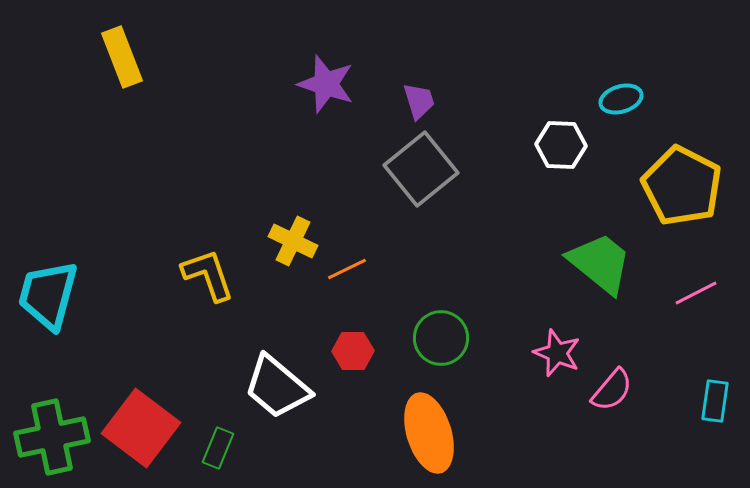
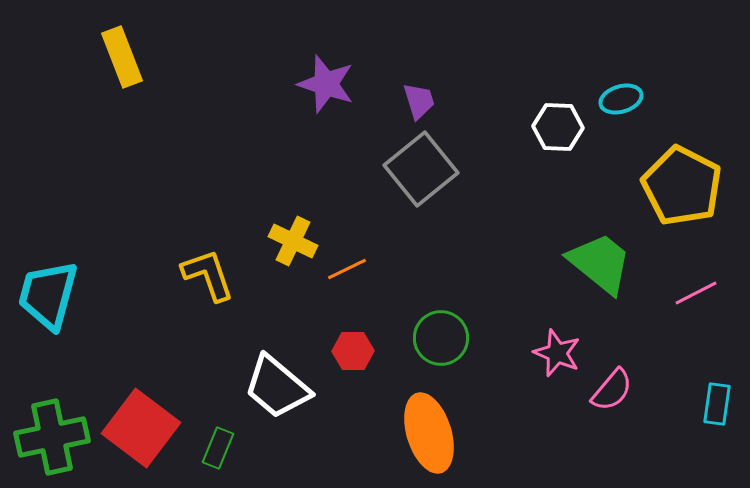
white hexagon: moved 3 px left, 18 px up
cyan rectangle: moved 2 px right, 3 px down
